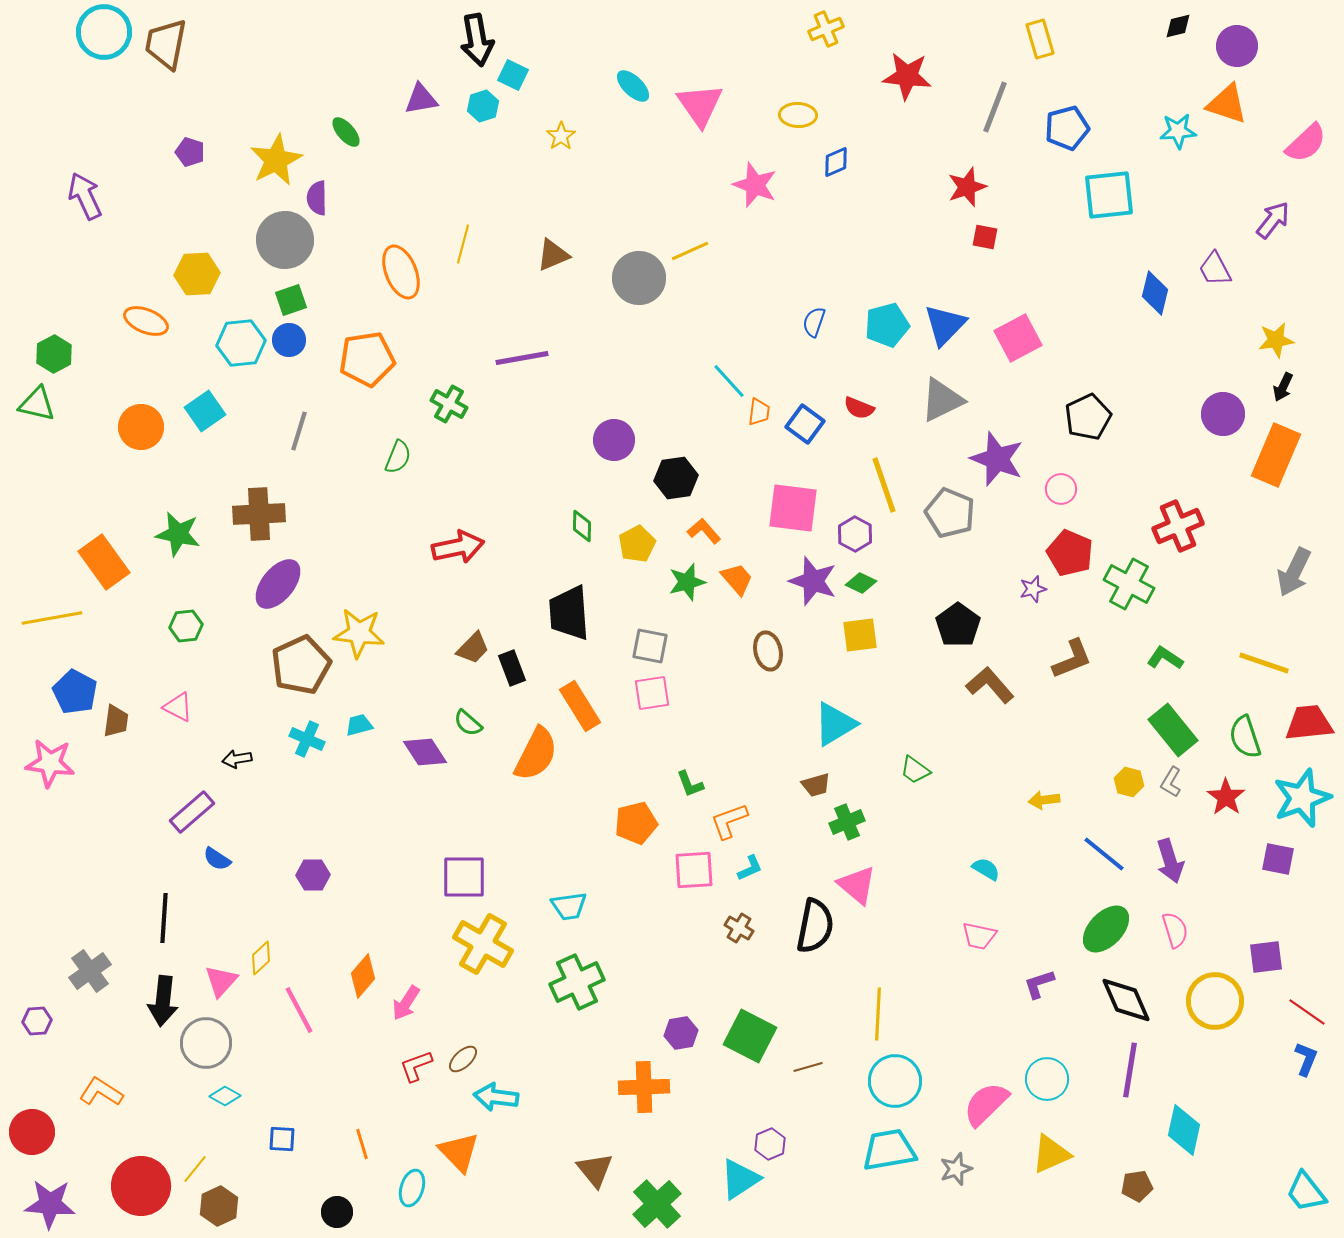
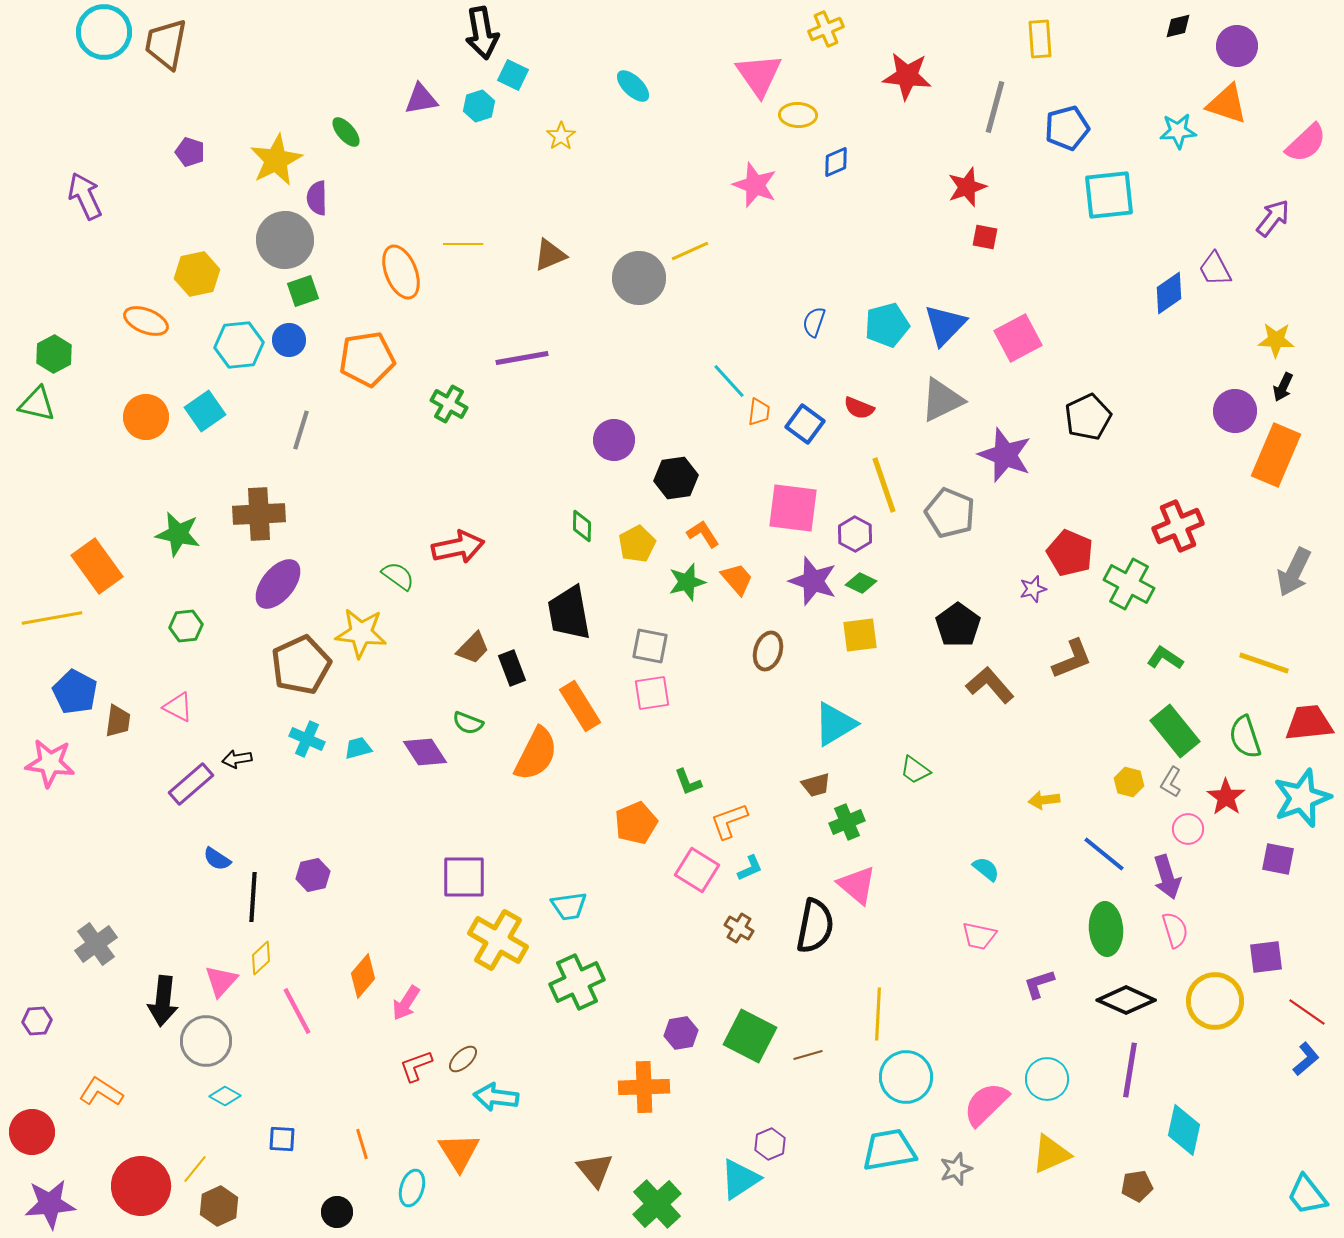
yellow rectangle at (1040, 39): rotated 12 degrees clockwise
black arrow at (477, 40): moved 5 px right, 7 px up
pink triangle at (700, 105): moved 59 px right, 30 px up
cyan hexagon at (483, 106): moved 4 px left
gray line at (995, 107): rotated 6 degrees counterclockwise
purple arrow at (1273, 220): moved 2 px up
yellow line at (463, 244): rotated 75 degrees clockwise
brown triangle at (553, 255): moved 3 px left
yellow hexagon at (197, 274): rotated 9 degrees counterclockwise
blue diamond at (1155, 293): moved 14 px right; rotated 42 degrees clockwise
green square at (291, 300): moved 12 px right, 9 px up
yellow star at (1276, 340): rotated 12 degrees clockwise
cyan hexagon at (241, 343): moved 2 px left, 2 px down
purple circle at (1223, 414): moved 12 px right, 3 px up
orange circle at (141, 427): moved 5 px right, 10 px up
gray line at (299, 431): moved 2 px right, 1 px up
green semicircle at (398, 457): moved 119 px down; rotated 76 degrees counterclockwise
purple star at (997, 459): moved 8 px right, 4 px up
pink circle at (1061, 489): moved 127 px right, 340 px down
orange L-shape at (704, 531): moved 1 px left, 3 px down; rotated 8 degrees clockwise
orange rectangle at (104, 562): moved 7 px left, 4 px down
black trapezoid at (569, 613): rotated 6 degrees counterclockwise
yellow star at (359, 633): moved 2 px right
brown ellipse at (768, 651): rotated 30 degrees clockwise
brown trapezoid at (116, 721): moved 2 px right
green semicircle at (468, 723): rotated 20 degrees counterclockwise
cyan trapezoid at (359, 725): moved 1 px left, 23 px down
green rectangle at (1173, 730): moved 2 px right, 1 px down
green L-shape at (690, 784): moved 2 px left, 2 px up
purple rectangle at (192, 812): moved 1 px left, 28 px up
orange pentagon at (636, 823): rotated 9 degrees counterclockwise
purple arrow at (1170, 861): moved 3 px left, 16 px down
cyan semicircle at (986, 869): rotated 8 degrees clockwise
pink square at (694, 870): moved 3 px right; rotated 36 degrees clockwise
purple hexagon at (313, 875): rotated 12 degrees counterclockwise
black line at (164, 918): moved 89 px right, 21 px up
green ellipse at (1106, 929): rotated 48 degrees counterclockwise
yellow cross at (483, 944): moved 15 px right, 4 px up
gray cross at (90, 971): moved 6 px right, 27 px up
black diamond at (1126, 1000): rotated 42 degrees counterclockwise
pink line at (299, 1010): moved 2 px left, 1 px down
gray circle at (206, 1043): moved 2 px up
blue L-shape at (1306, 1059): rotated 28 degrees clockwise
brown line at (808, 1067): moved 12 px up
cyan circle at (895, 1081): moved 11 px right, 4 px up
orange triangle at (459, 1152): rotated 12 degrees clockwise
cyan trapezoid at (1306, 1192): moved 1 px right, 3 px down
purple star at (50, 1204): rotated 9 degrees counterclockwise
